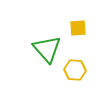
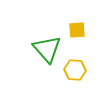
yellow square: moved 1 px left, 2 px down
